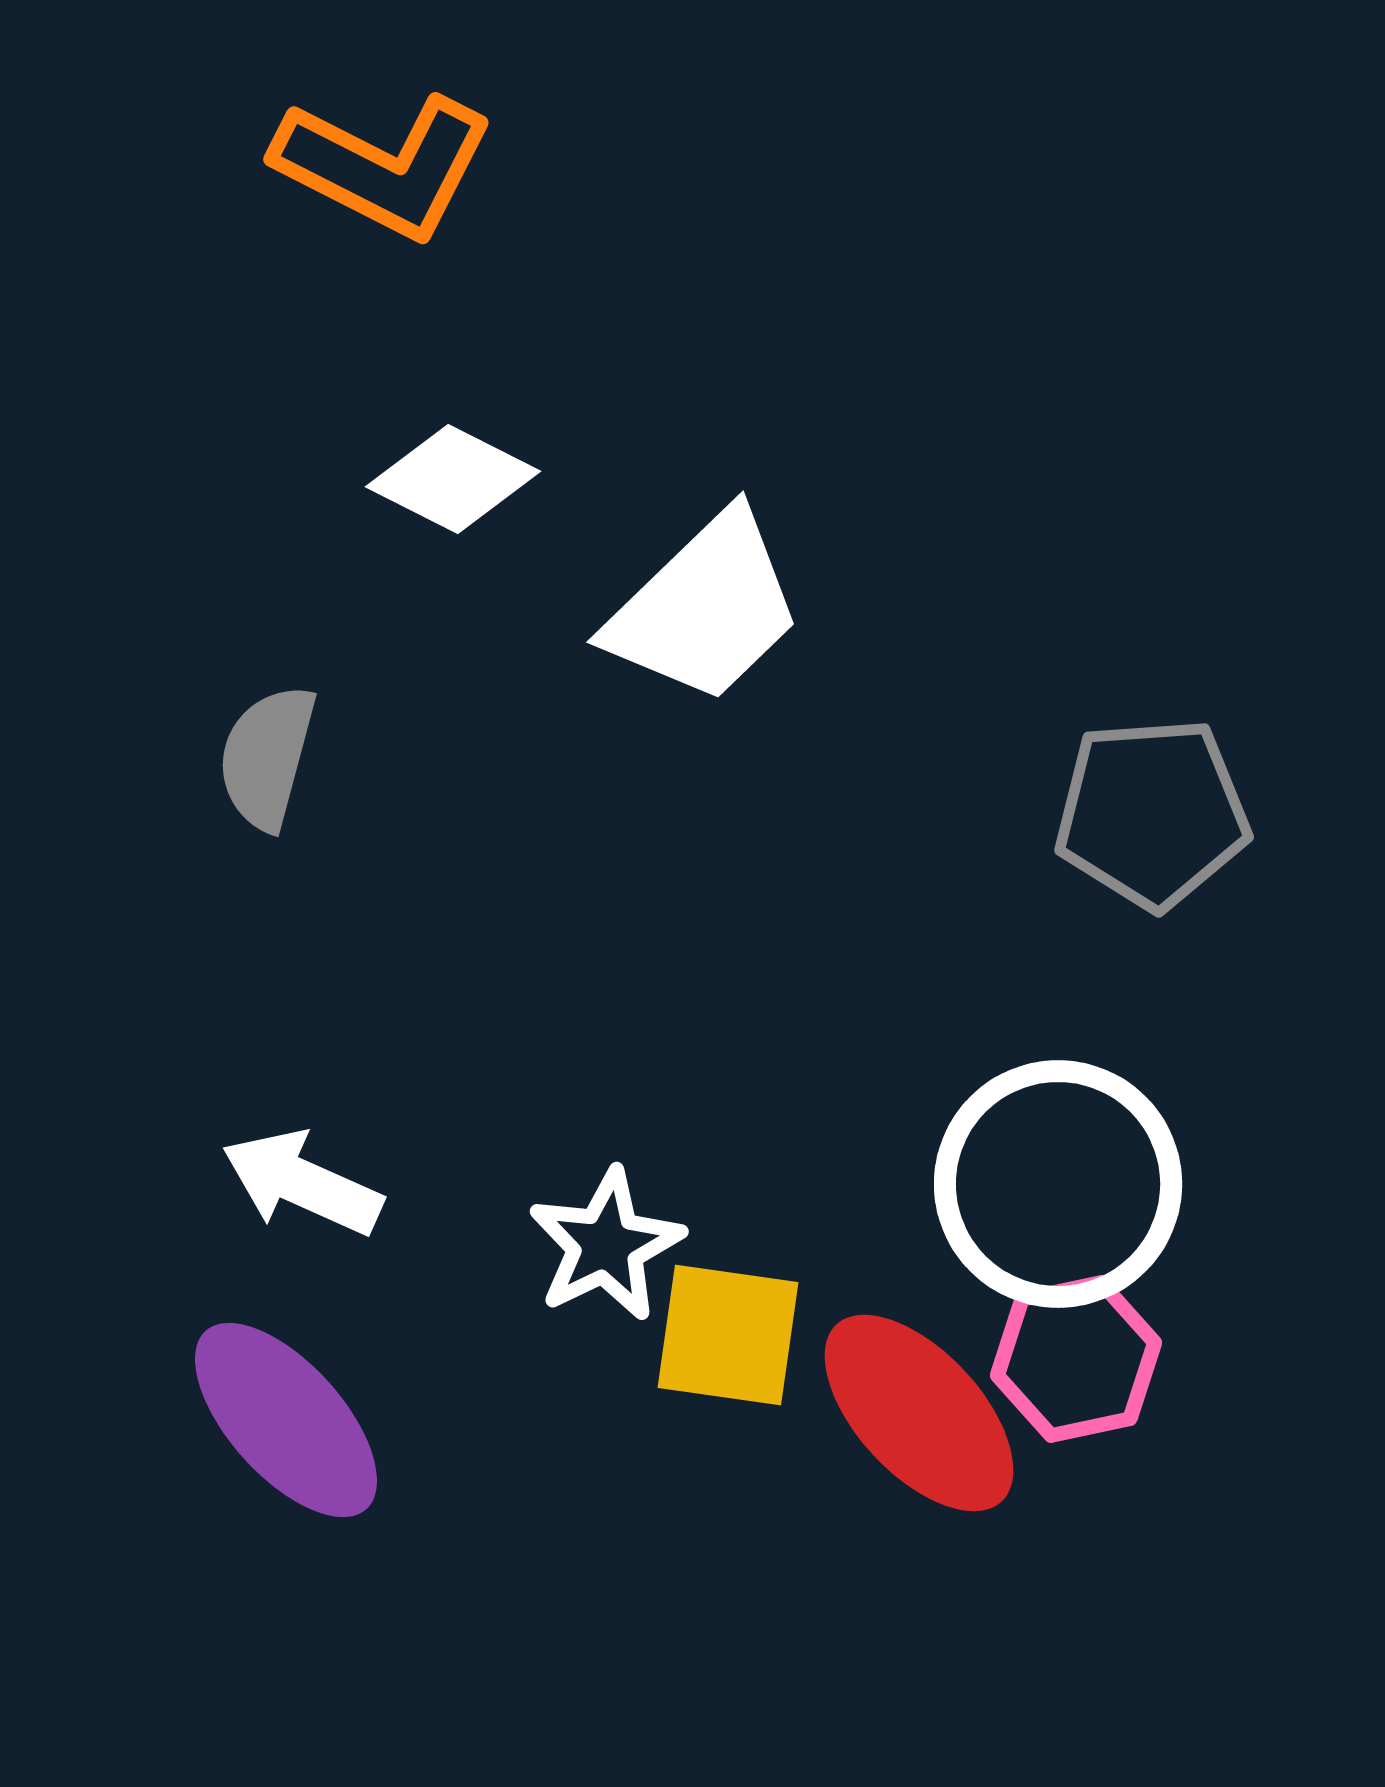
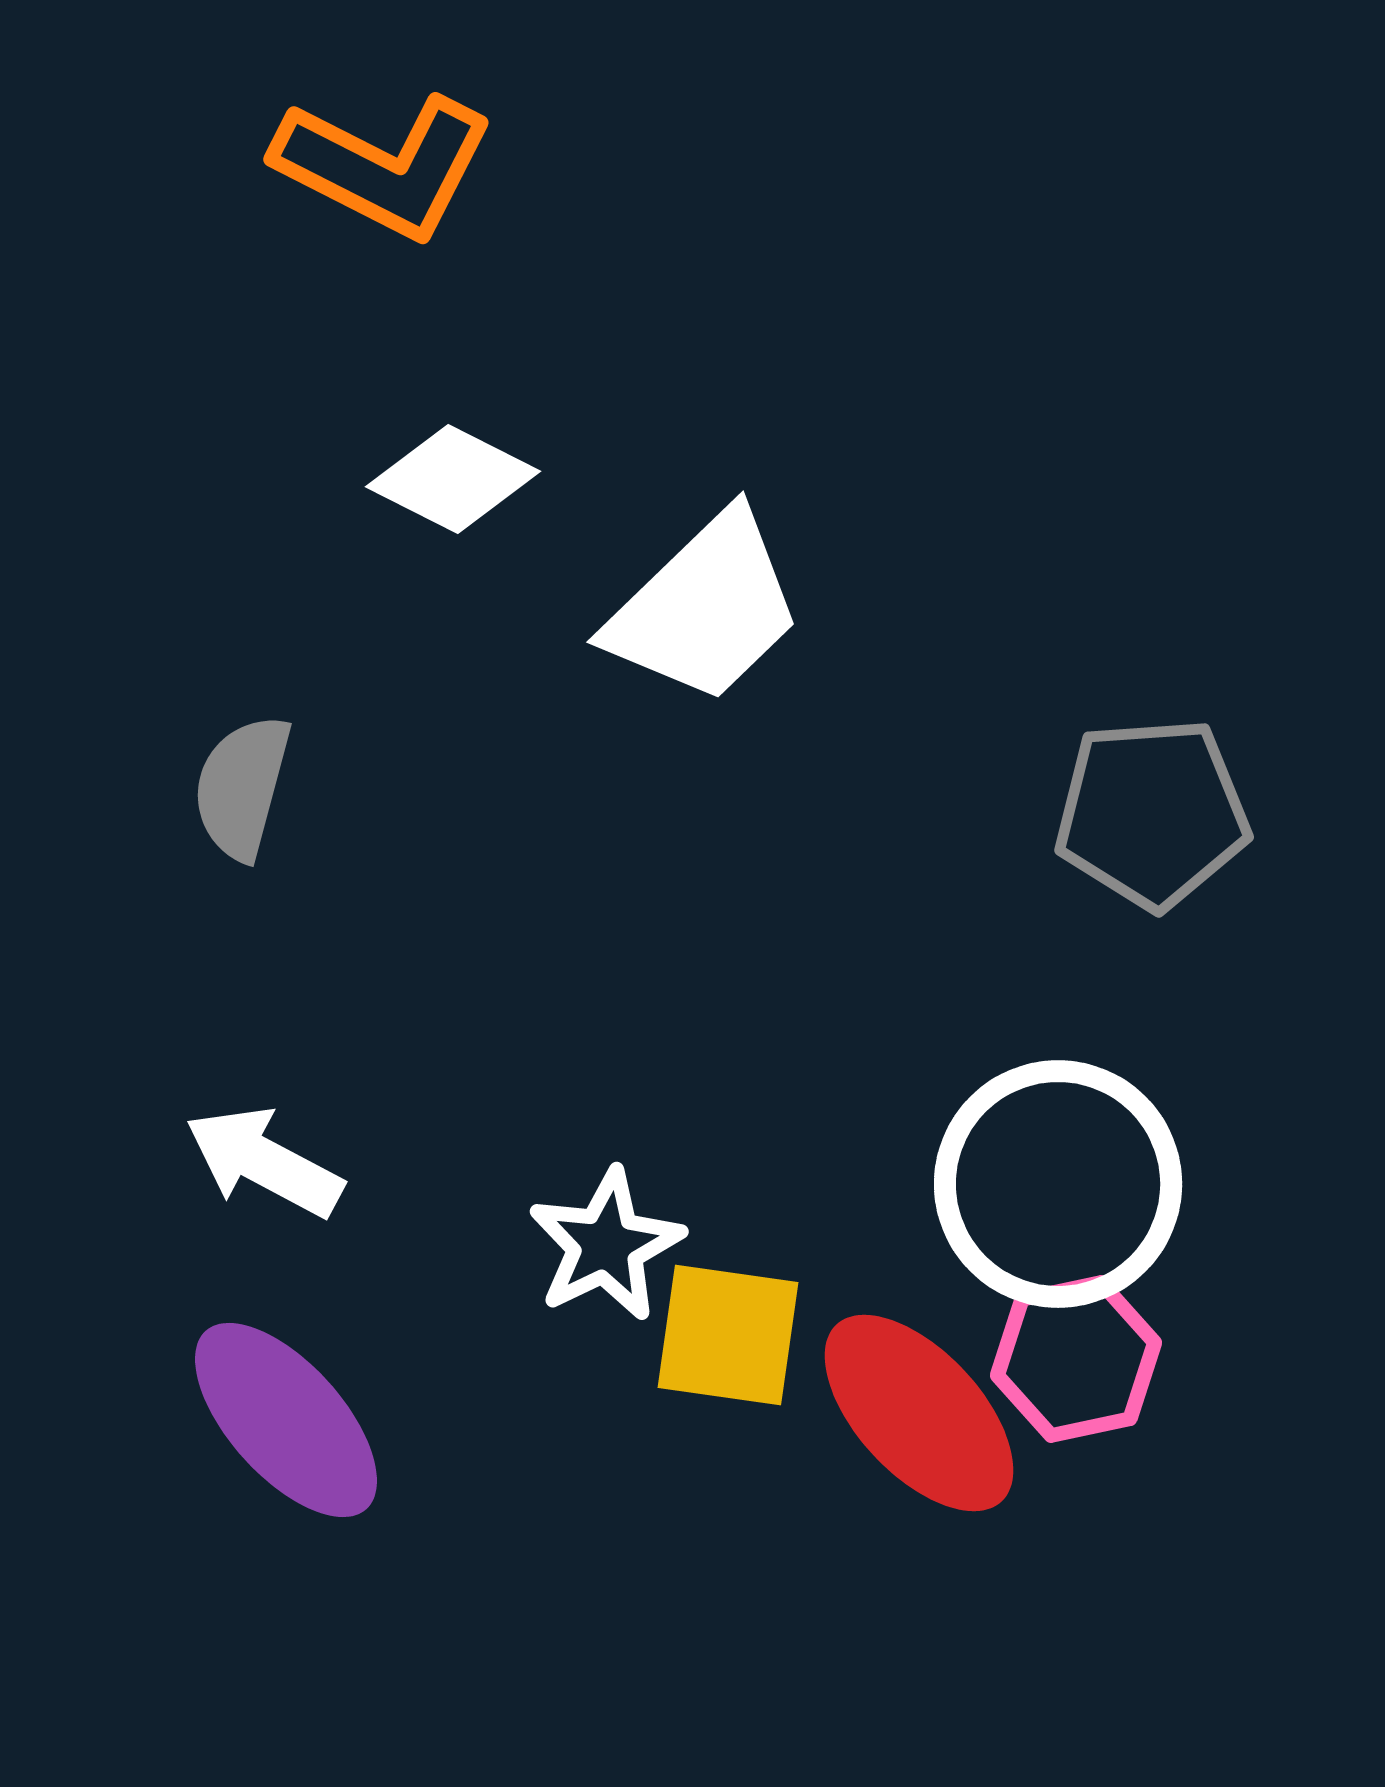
gray semicircle: moved 25 px left, 30 px down
white arrow: moved 38 px left, 21 px up; rotated 4 degrees clockwise
